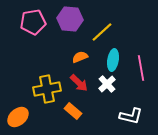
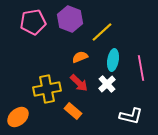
purple hexagon: rotated 15 degrees clockwise
